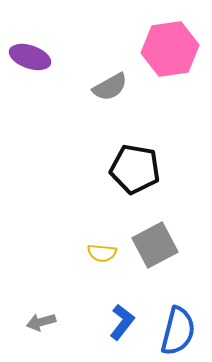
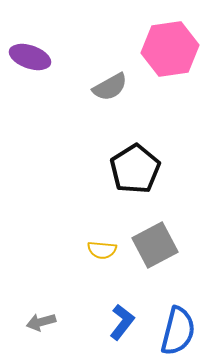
black pentagon: rotated 30 degrees clockwise
yellow semicircle: moved 3 px up
